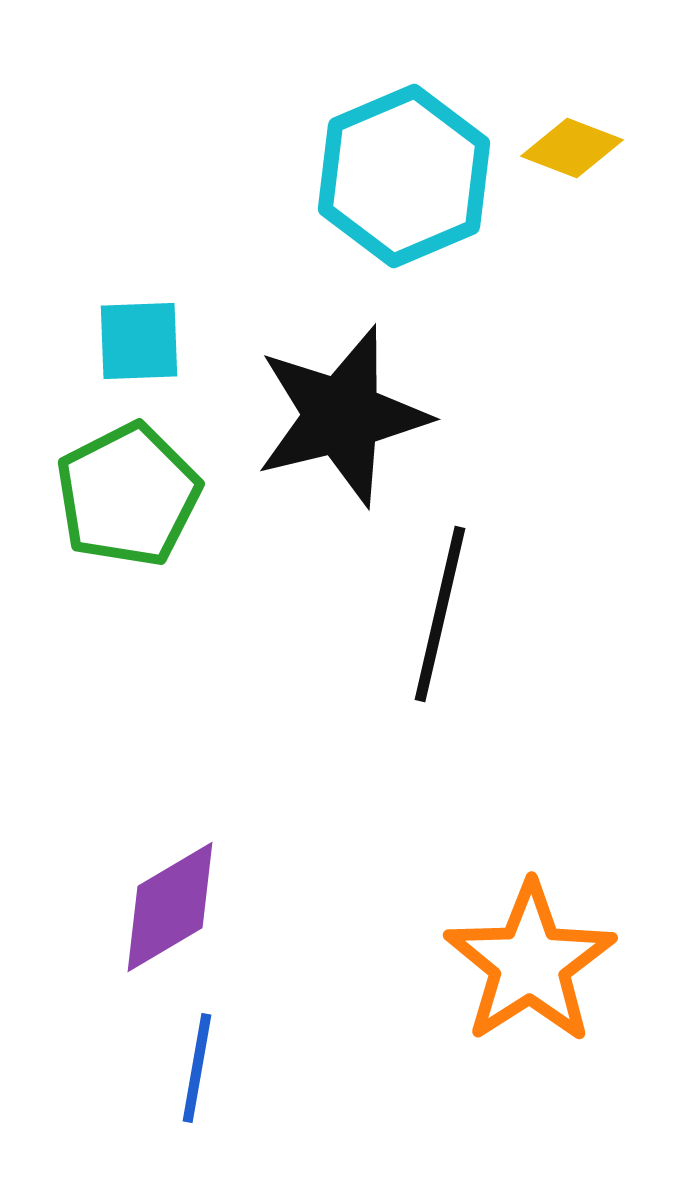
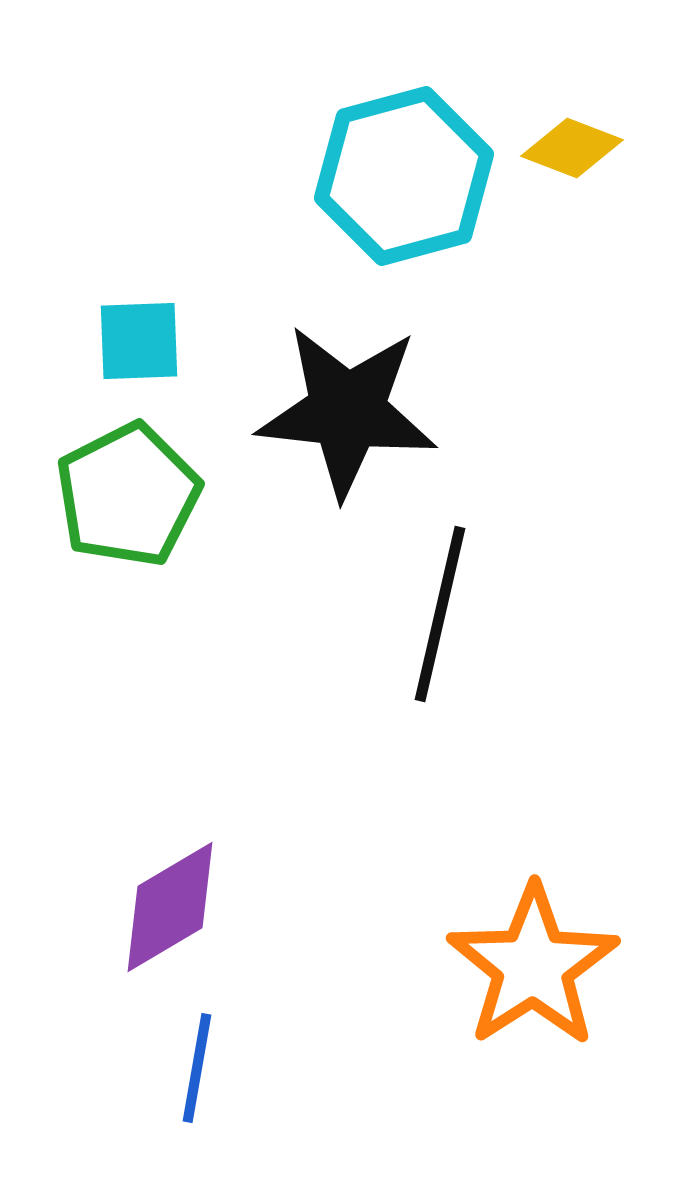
cyan hexagon: rotated 8 degrees clockwise
black star: moved 5 px right, 5 px up; rotated 20 degrees clockwise
orange star: moved 3 px right, 3 px down
